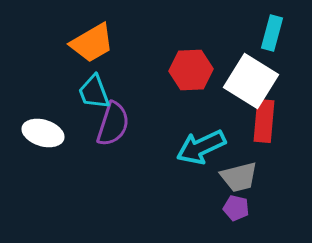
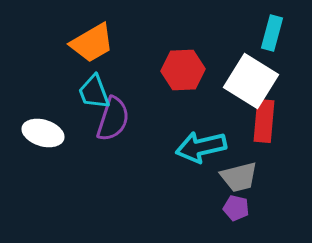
red hexagon: moved 8 px left
purple semicircle: moved 5 px up
cyan arrow: rotated 12 degrees clockwise
